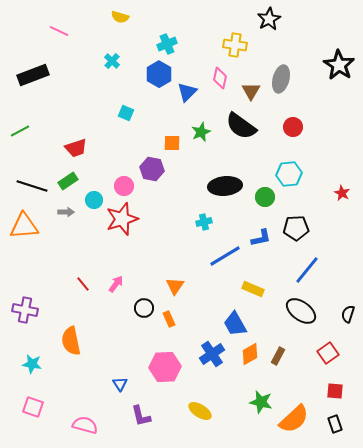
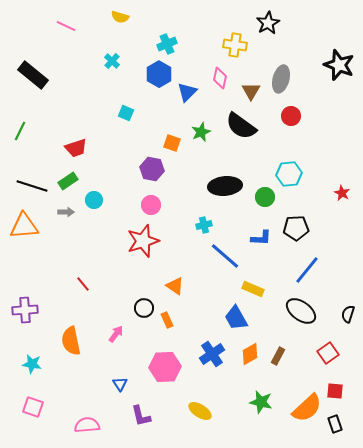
black star at (269, 19): moved 1 px left, 4 px down
pink line at (59, 31): moved 7 px right, 5 px up
black star at (339, 65): rotated 12 degrees counterclockwise
black rectangle at (33, 75): rotated 60 degrees clockwise
red circle at (293, 127): moved 2 px left, 11 px up
green line at (20, 131): rotated 36 degrees counterclockwise
orange square at (172, 143): rotated 18 degrees clockwise
pink circle at (124, 186): moved 27 px right, 19 px down
red star at (122, 219): moved 21 px right, 22 px down
cyan cross at (204, 222): moved 3 px down
blue L-shape at (261, 238): rotated 15 degrees clockwise
blue line at (225, 256): rotated 72 degrees clockwise
pink arrow at (116, 284): moved 50 px down
orange triangle at (175, 286): rotated 30 degrees counterclockwise
purple cross at (25, 310): rotated 15 degrees counterclockwise
orange rectangle at (169, 319): moved 2 px left, 1 px down
blue trapezoid at (235, 324): moved 1 px right, 6 px up
orange semicircle at (294, 419): moved 13 px right, 11 px up
pink semicircle at (85, 425): moved 2 px right; rotated 20 degrees counterclockwise
